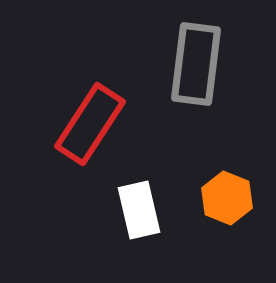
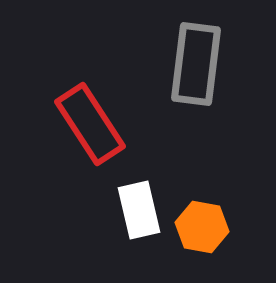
red rectangle: rotated 66 degrees counterclockwise
orange hexagon: moved 25 px left, 29 px down; rotated 12 degrees counterclockwise
